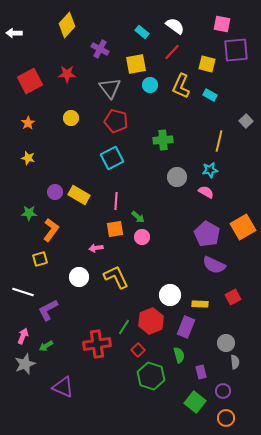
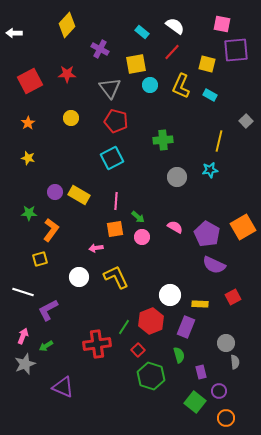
pink semicircle at (206, 192): moved 31 px left, 35 px down
purple circle at (223, 391): moved 4 px left
